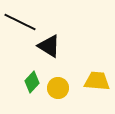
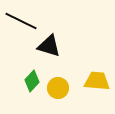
black line: moved 1 px right, 1 px up
black triangle: rotated 15 degrees counterclockwise
green diamond: moved 1 px up
